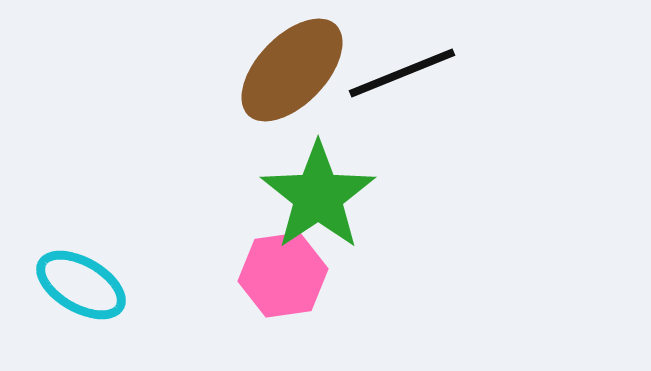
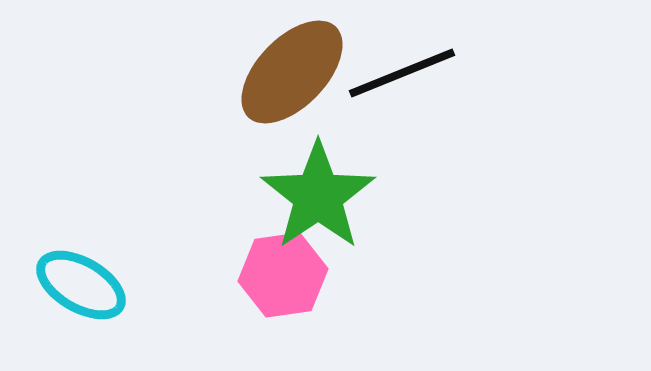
brown ellipse: moved 2 px down
